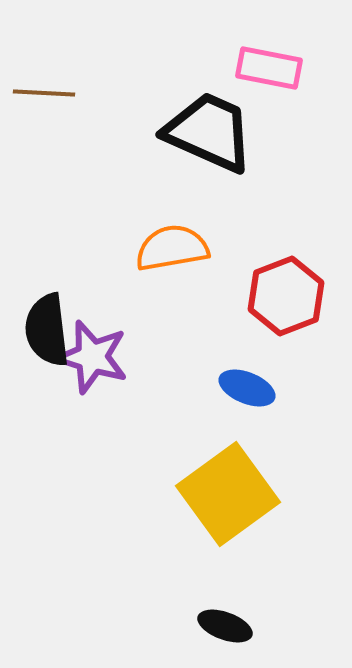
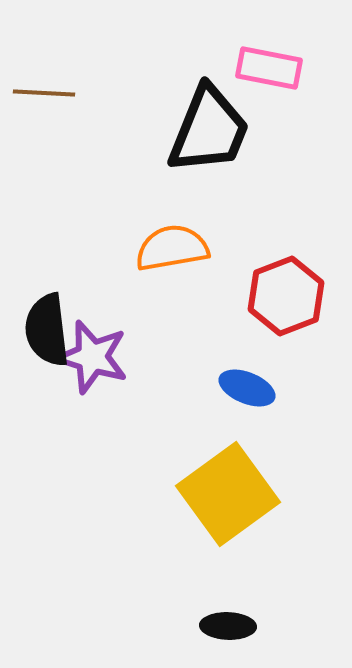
black trapezoid: moved 2 px up; rotated 88 degrees clockwise
black ellipse: moved 3 px right; rotated 18 degrees counterclockwise
